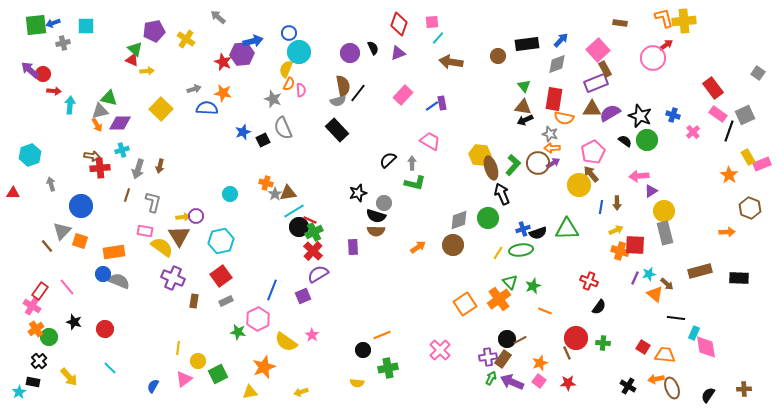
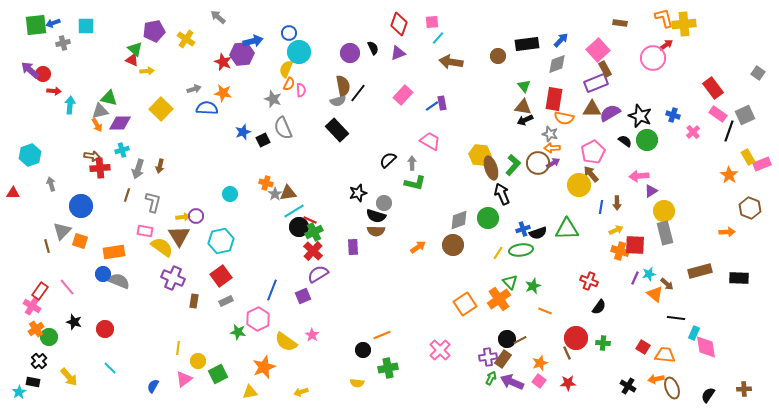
yellow cross at (684, 21): moved 3 px down
brown line at (47, 246): rotated 24 degrees clockwise
